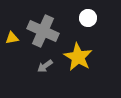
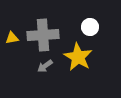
white circle: moved 2 px right, 9 px down
gray cross: moved 4 px down; rotated 28 degrees counterclockwise
